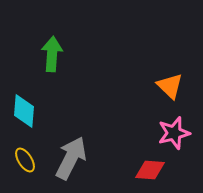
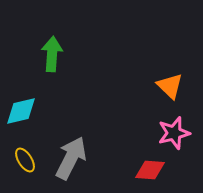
cyan diamond: moved 3 px left; rotated 72 degrees clockwise
